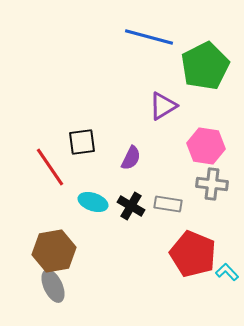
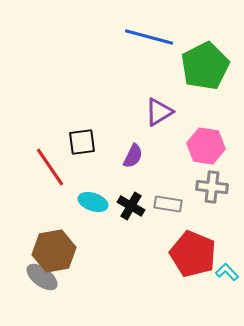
purple triangle: moved 4 px left, 6 px down
purple semicircle: moved 2 px right, 2 px up
gray cross: moved 3 px down
gray ellipse: moved 11 px left, 9 px up; rotated 28 degrees counterclockwise
